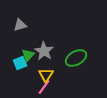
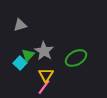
cyan square: rotated 24 degrees counterclockwise
